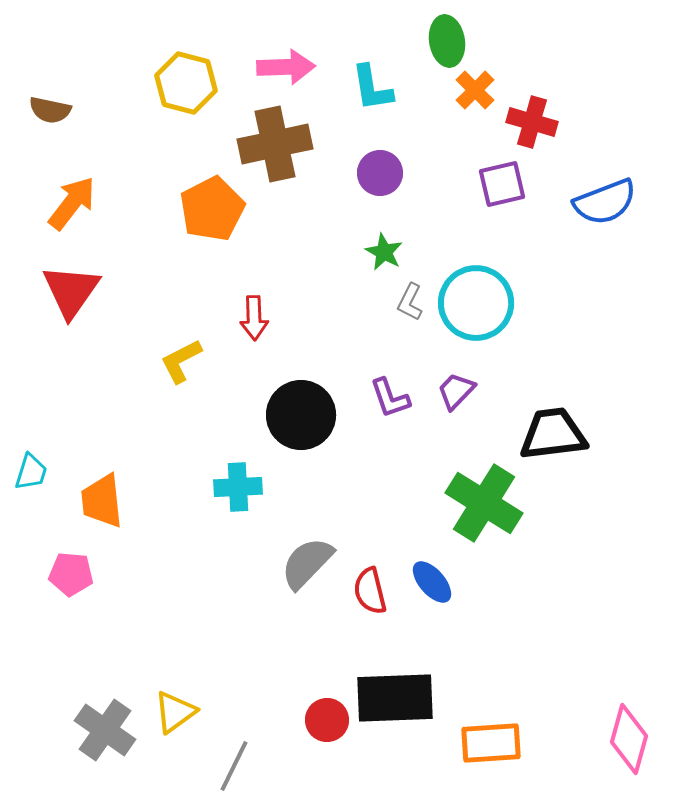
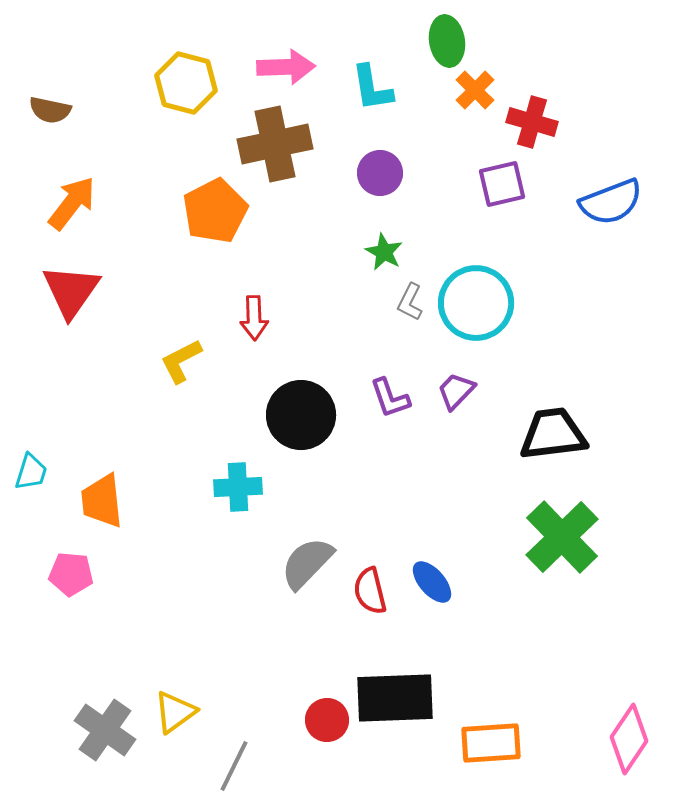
blue semicircle: moved 6 px right
orange pentagon: moved 3 px right, 2 px down
green cross: moved 78 px right, 34 px down; rotated 14 degrees clockwise
pink diamond: rotated 18 degrees clockwise
